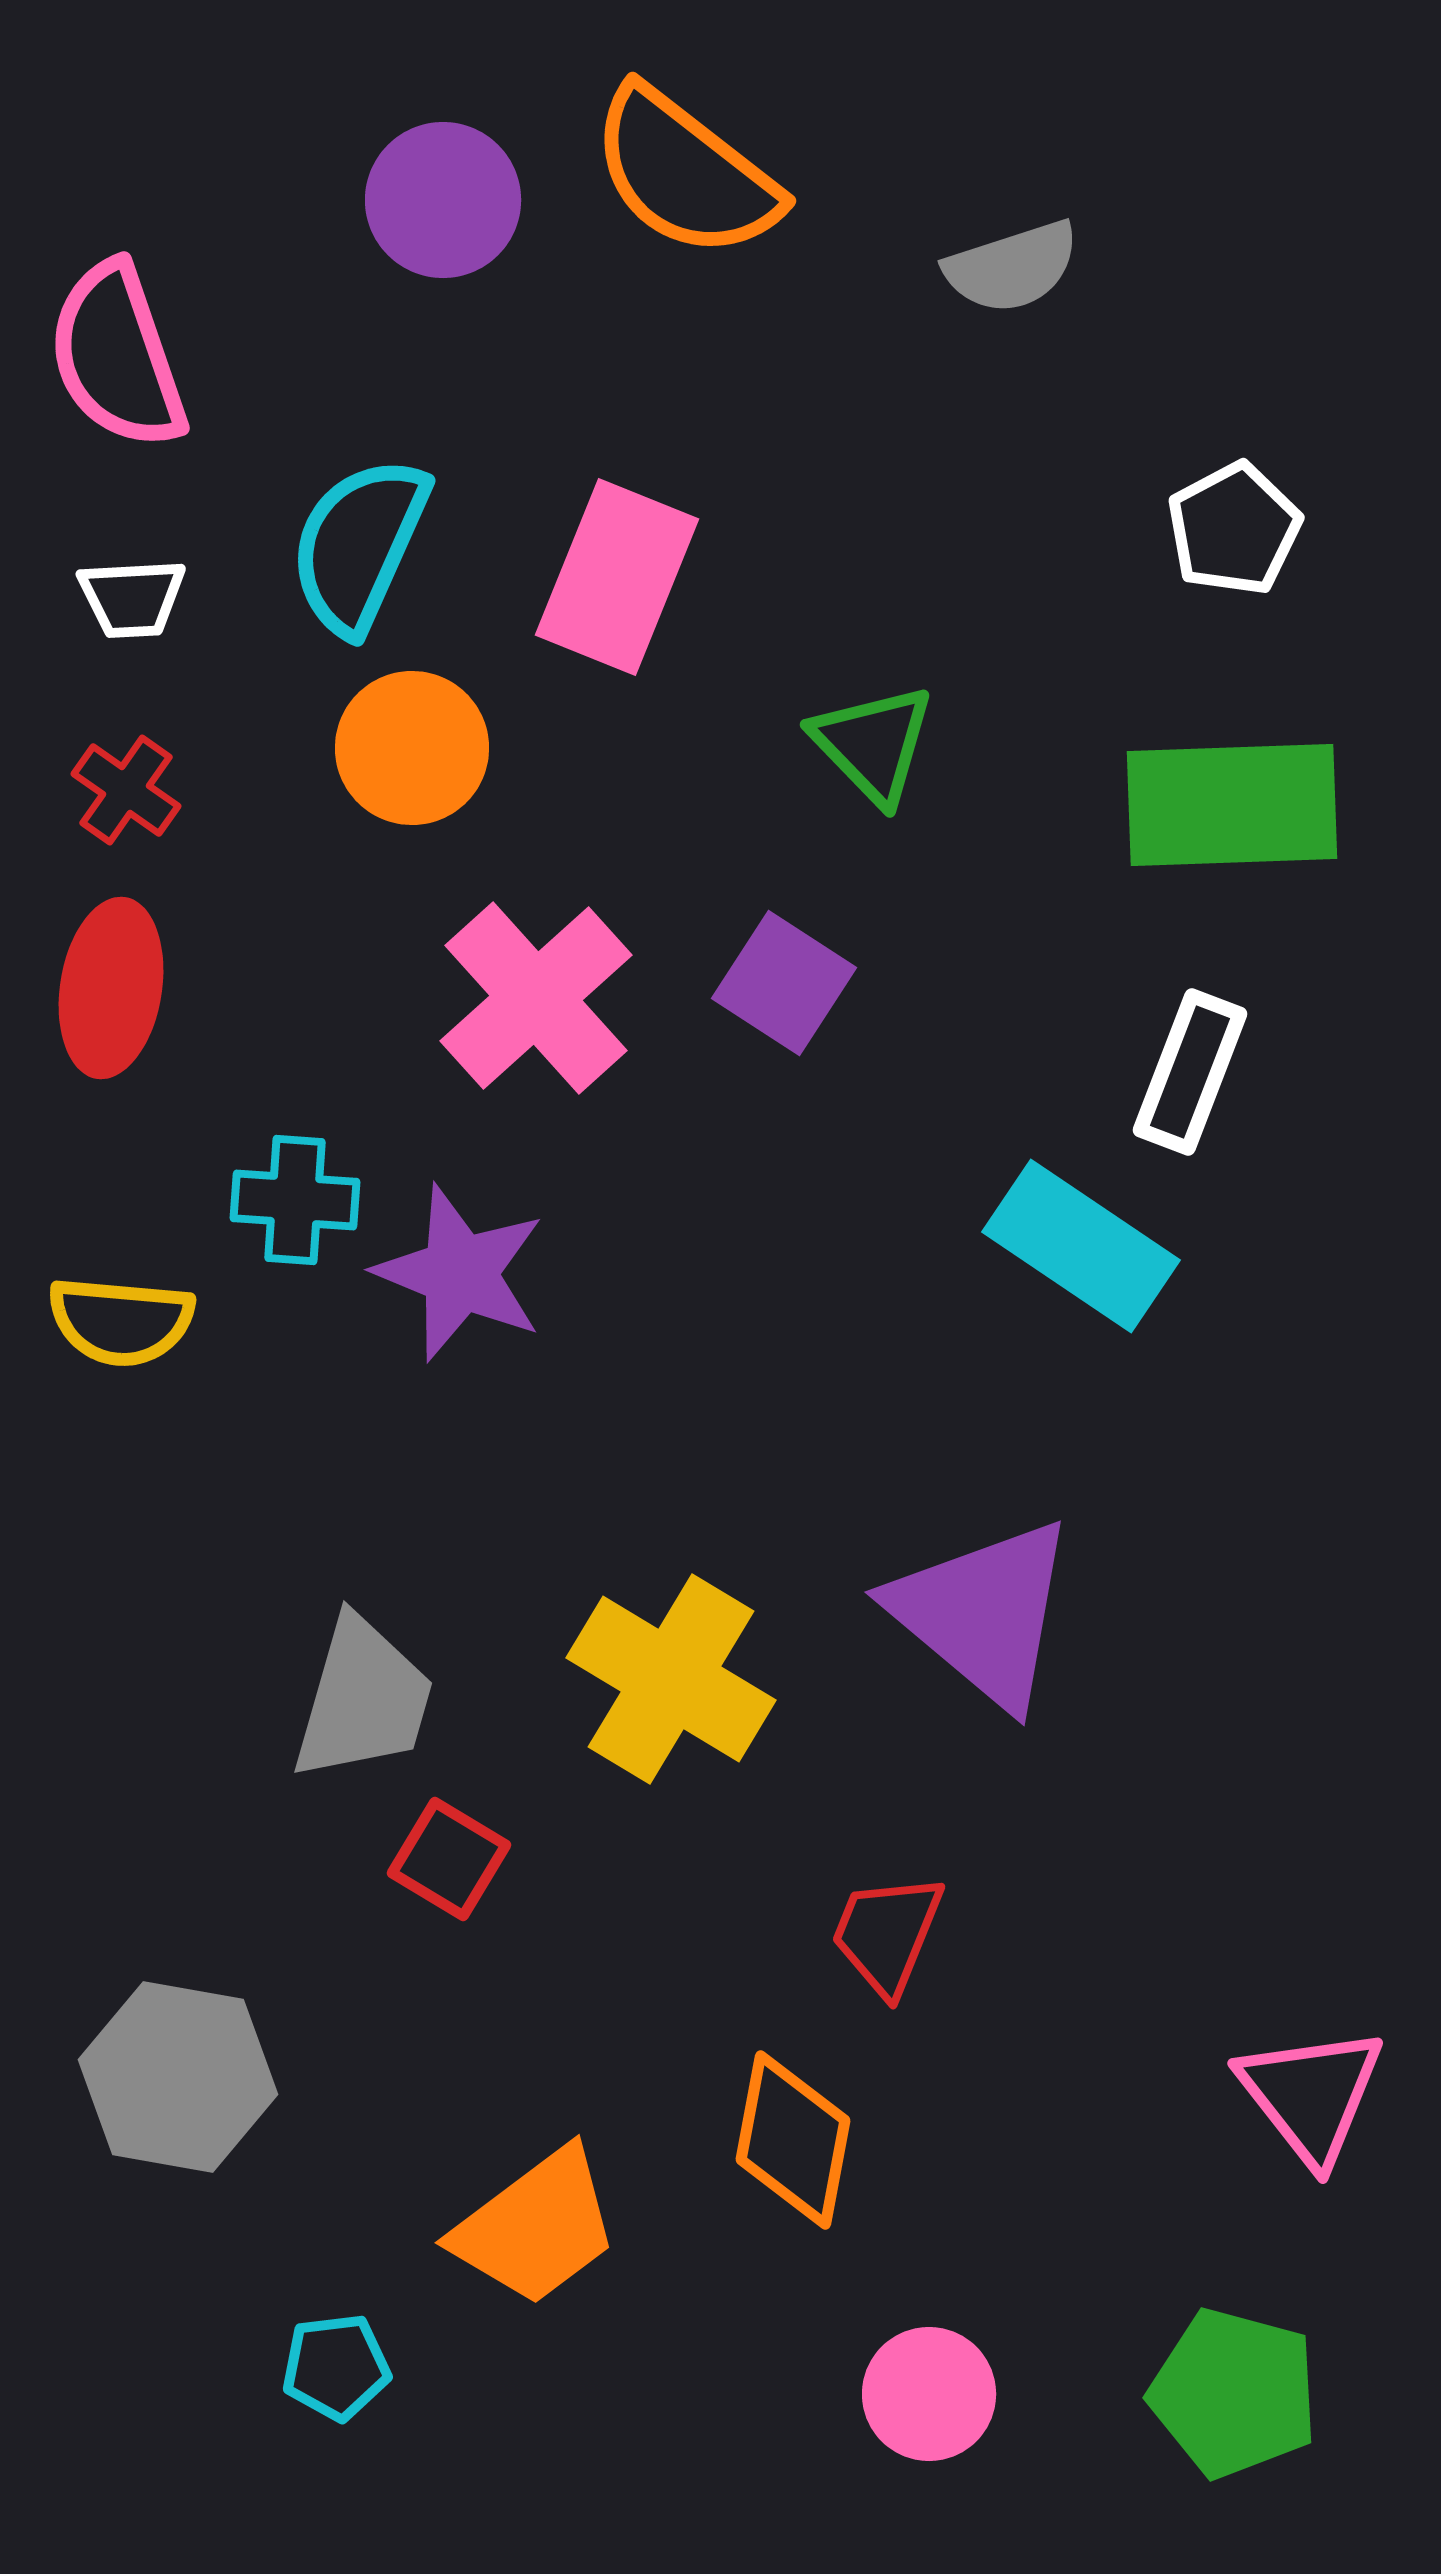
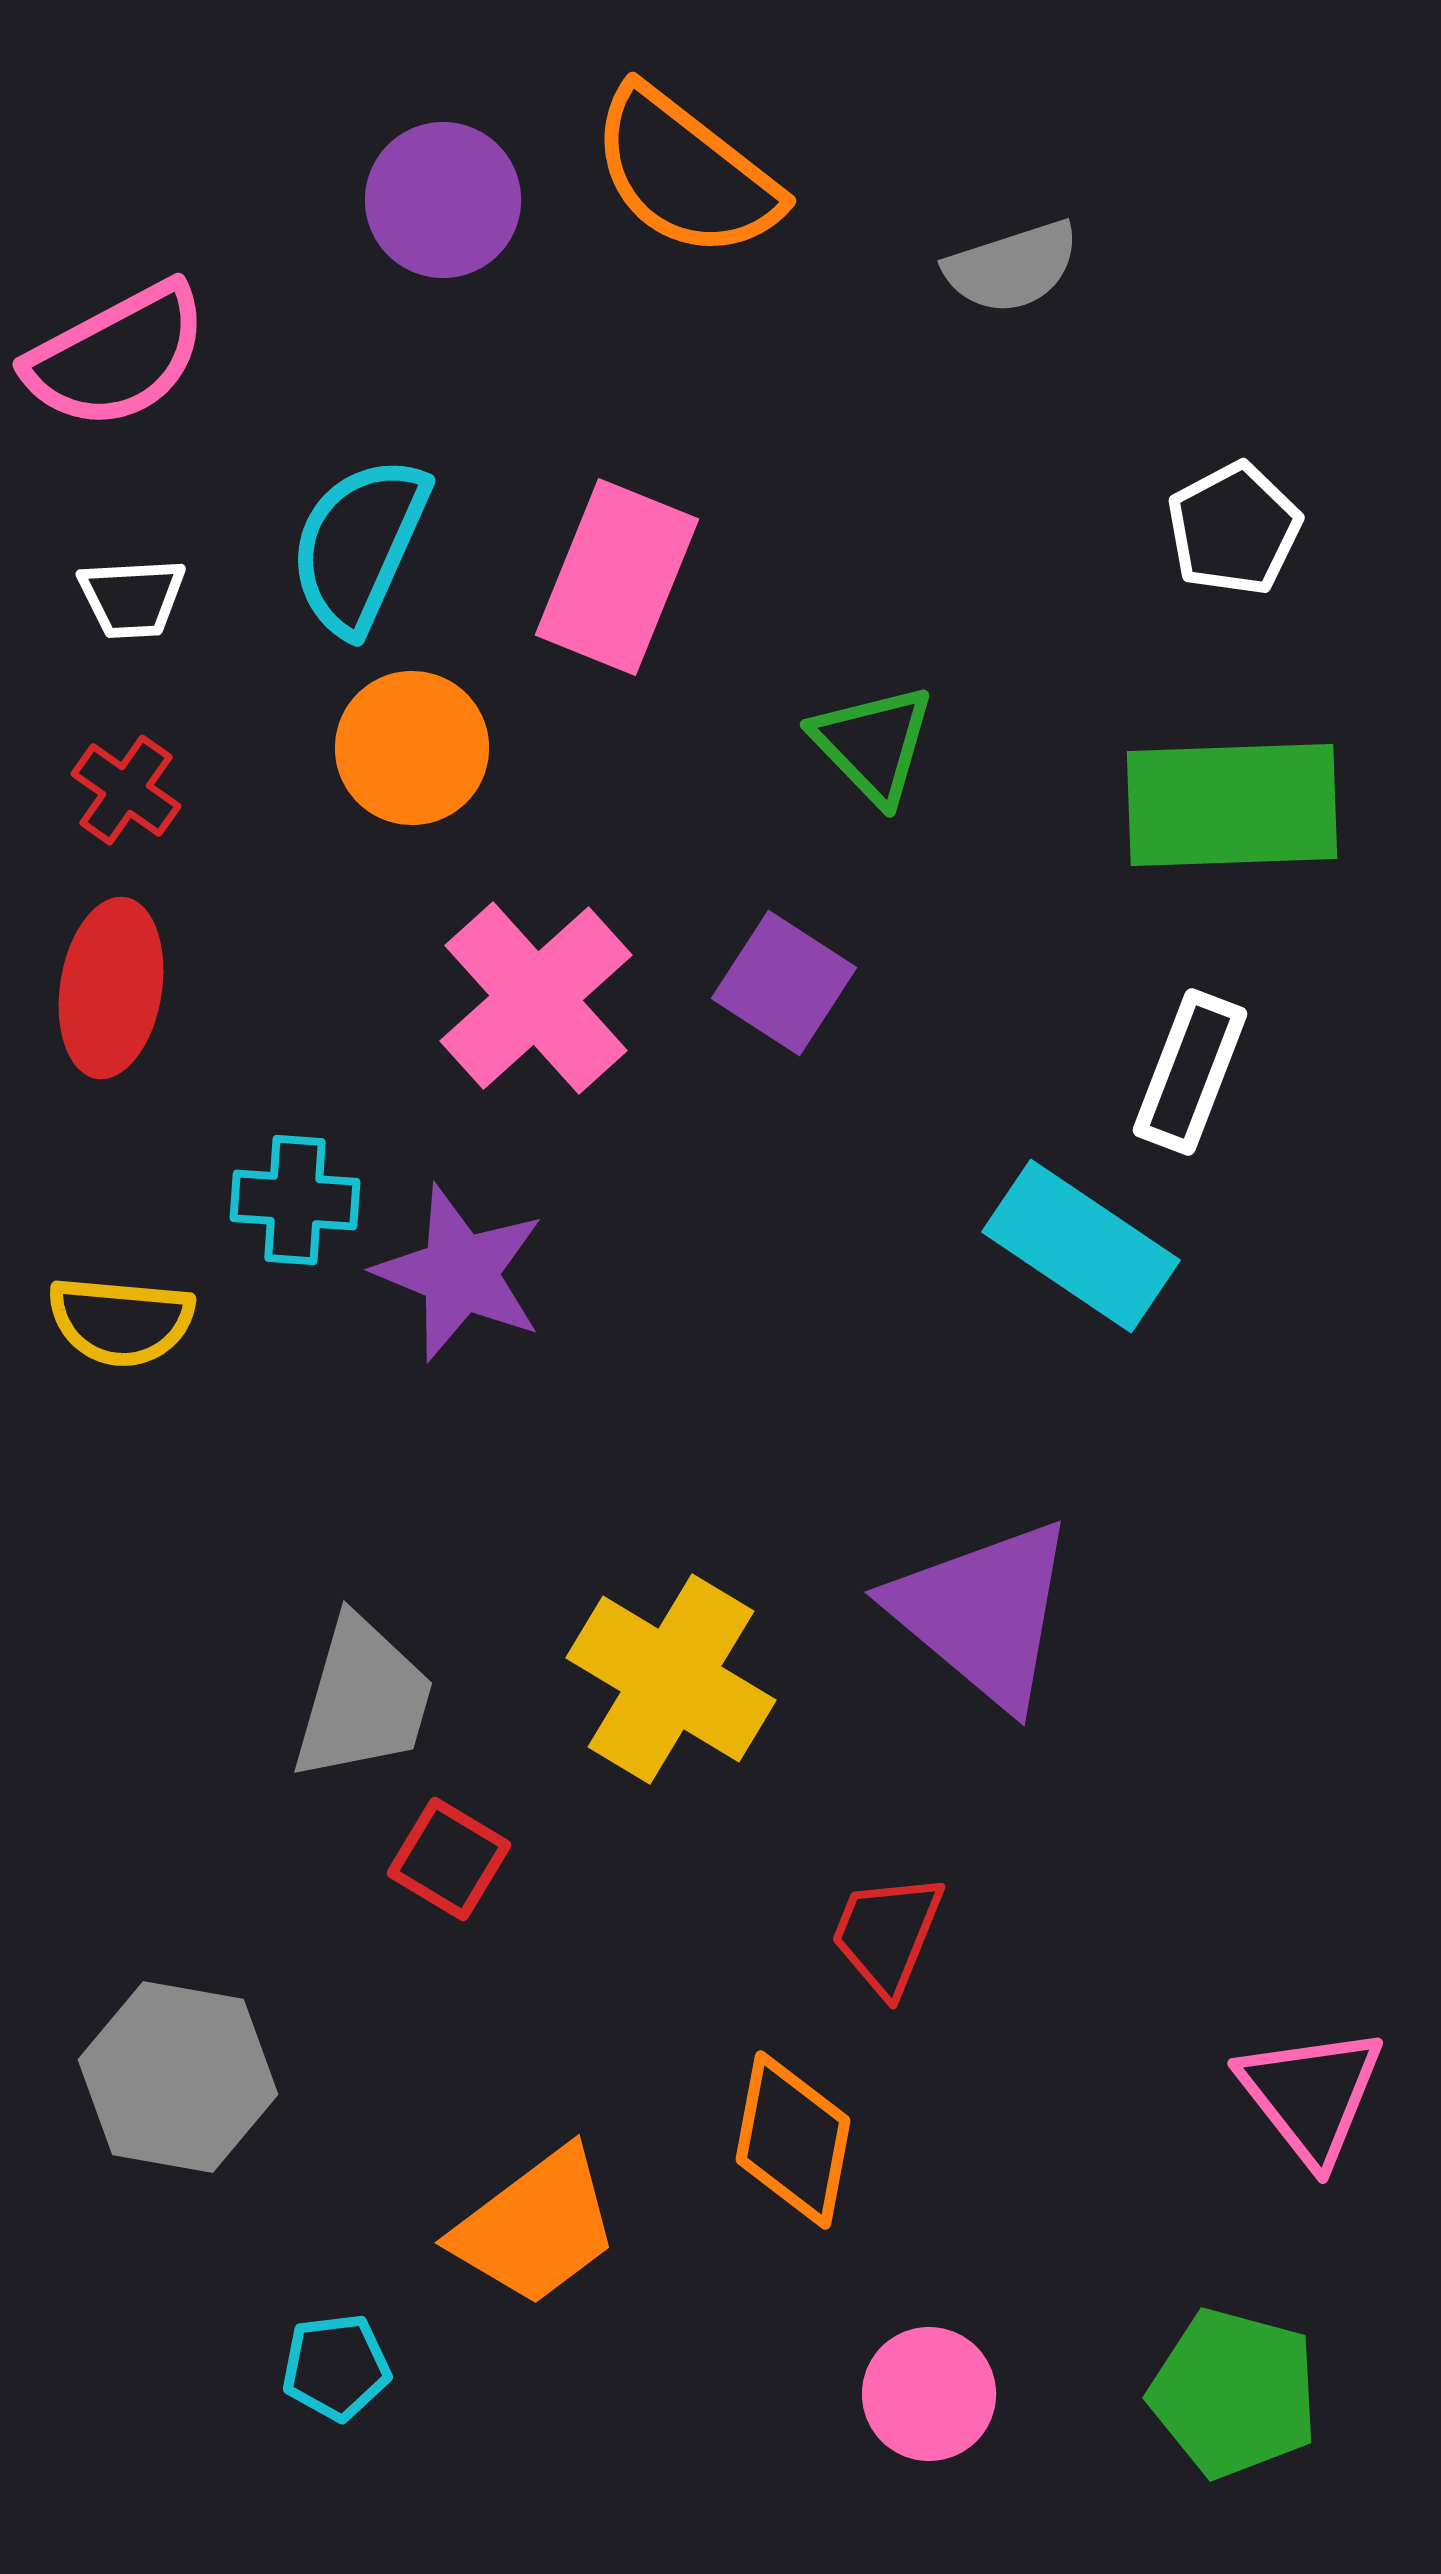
pink semicircle: rotated 99 degrees counterclockwise
